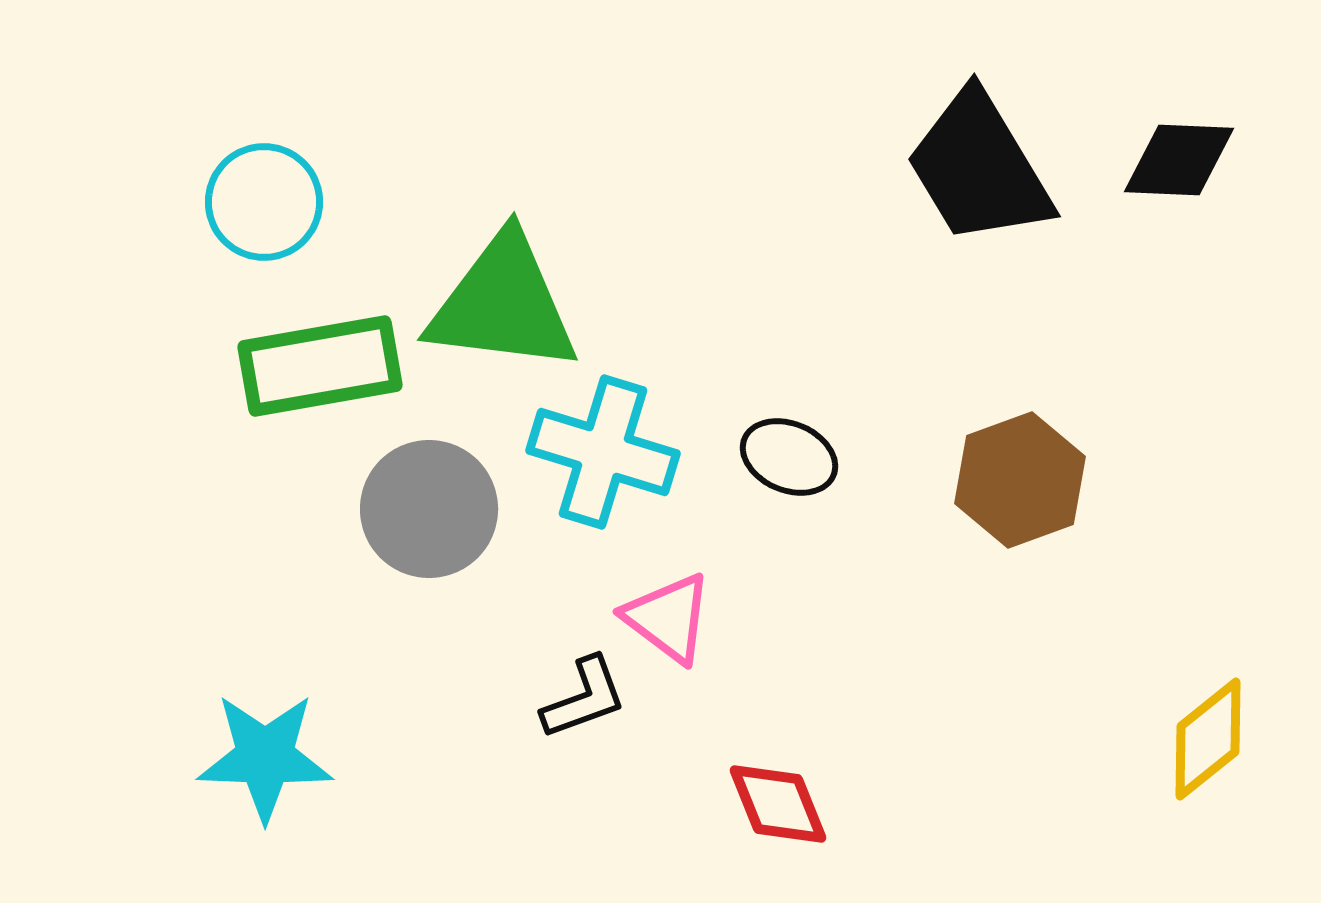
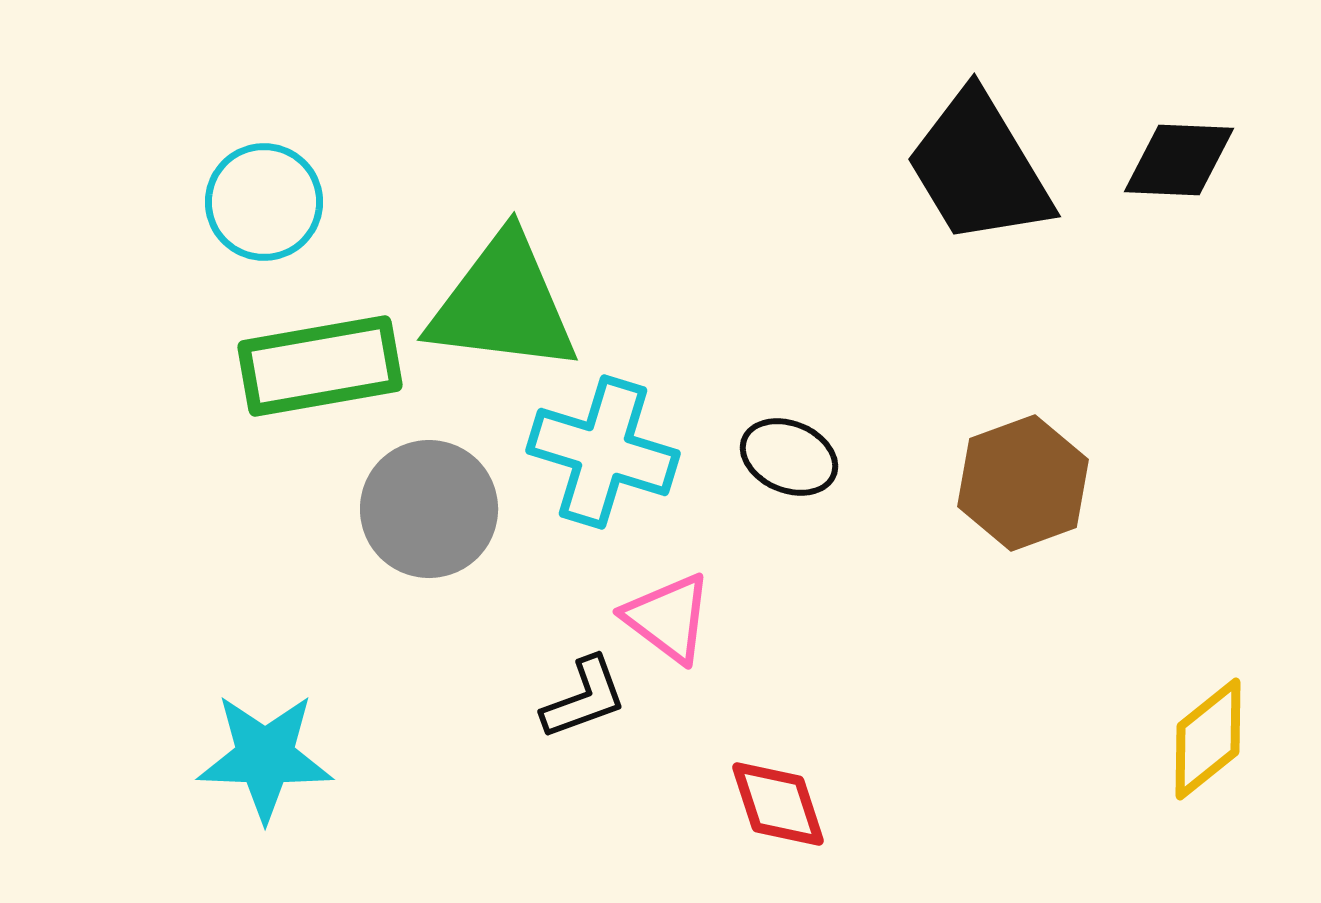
brown hexagon: moved 3 px right, 3 px down
red diamond: rotated 4 degrees clockwise
